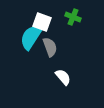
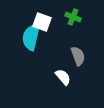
cyan semicircle: rotated 20 degrees counterclockwise
gray semicircle: moved 28 px right, 9 px down
